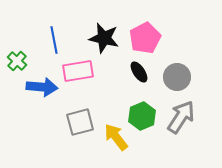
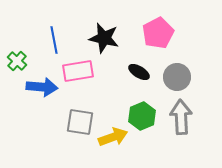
pink pentagon: moved 13 px right, 5 px up
black ellipse: rotated 25 degrees counterclockwise
gray arrow: rotated 36 degrees counterclockwise
gray square: rotated 24 degrees clockwise
yellow arrow: moved 3 px left; rotated 108 degrees clockwise
